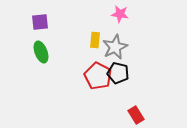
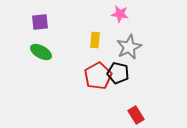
gray star: moved 14 px right
green ellipse: rotated 40 degrees counterclockwise
red pentagon: rotated 16 degrees clockwise
